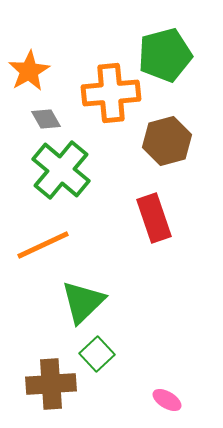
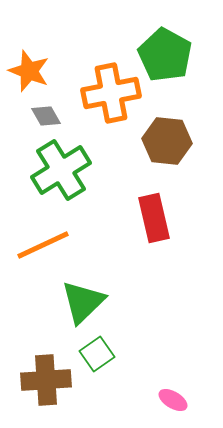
green pentagon: rotated 28 degrees counterclockwise
orange star: rotated 21 degrees counterclockwise
orange cross: rotated 6 degrees counterclockwise
gray diamond: moved 3 px up
brown hexagon: rotated 21 degrees clockwise
green cross: rotated 18 degrees clockwise
red rectangle: rotated 6 degrees clockwise
green square: rotated 8 degrees clockwise
brown cross: moved 5 px left, 4 px up
pink ellipse: moved 6 px right
